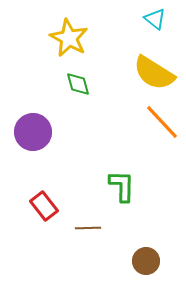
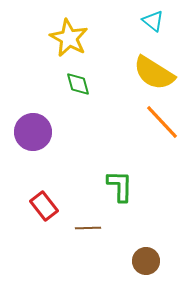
cyan triangle: moved 2 px left, 2 px down
green L-shape: moved 2 px left
